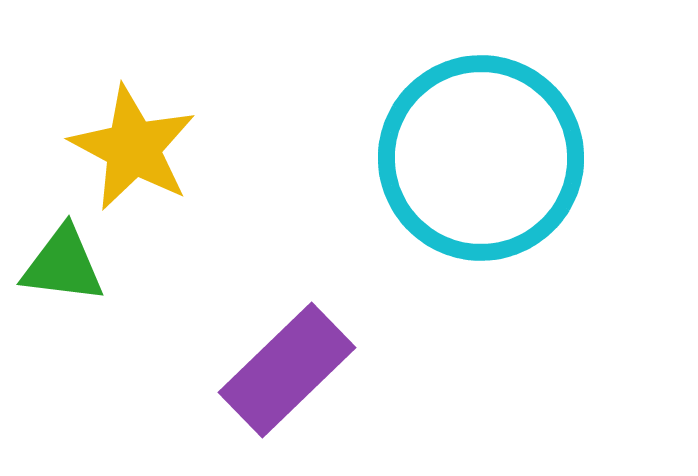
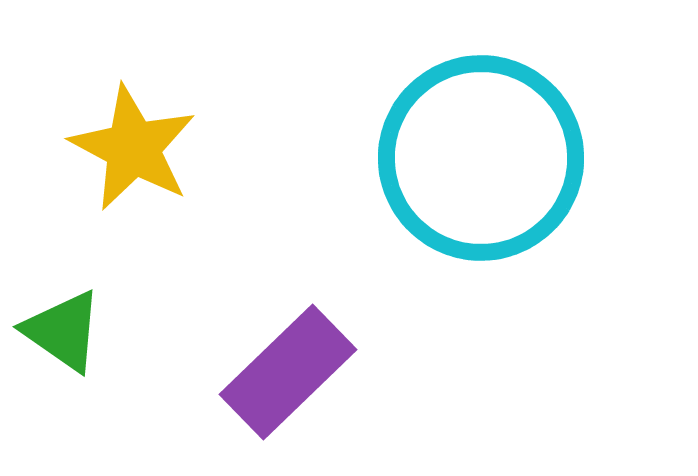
green triangle: moved 66 px down; rotated 28 degrees clockwise
purple rectangle: moved 1 px right, 2 px down
